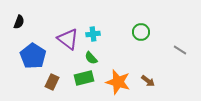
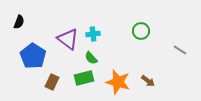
green circle: moved 1 px up
